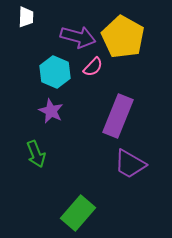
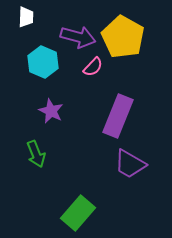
cyan hexagon: moved 12 px left, 10 px up
